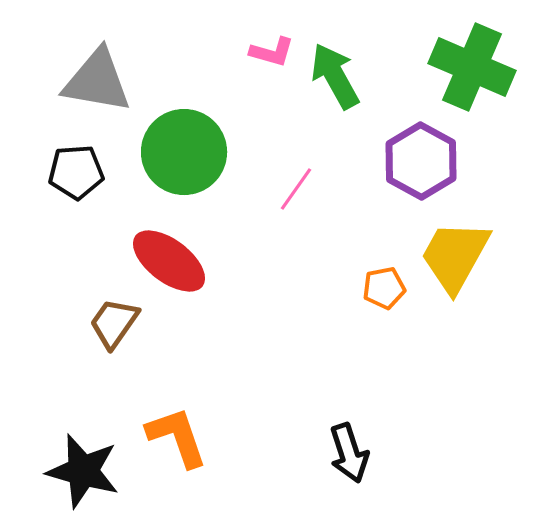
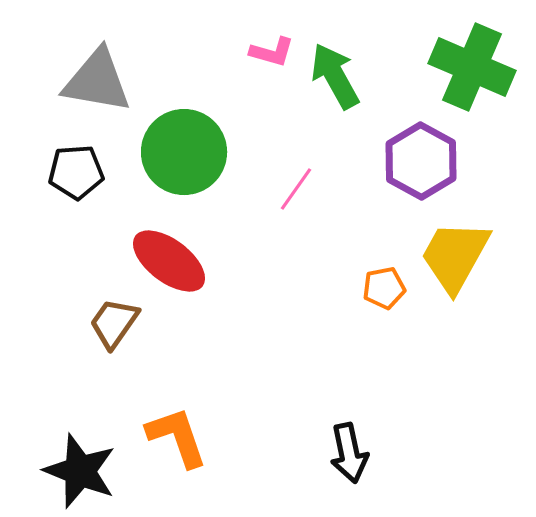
black arrow: rotated 6 degrees clockwise
black star: moved 3 px left; rotated 6 degrees clockwise
